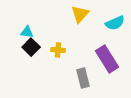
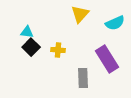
gray rectangle: rotated 12 degrees clockwise
